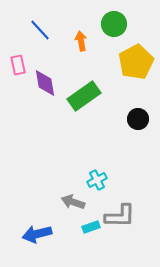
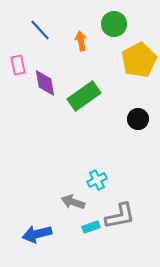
yellow pentagon: moved 3 px right, 2 px up
gray L-shape: rotated 12 degrees counterclockwise
